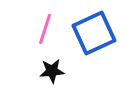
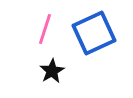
black star: rotated 25 degrees counterclockwise
